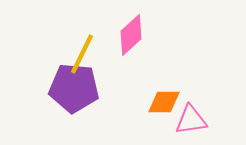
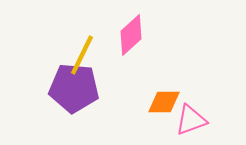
yellow line: moved 1 px down
pink triangle: rotated 12 degrees counterclockwise
